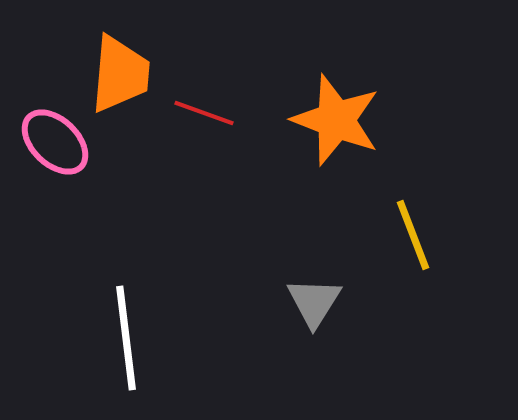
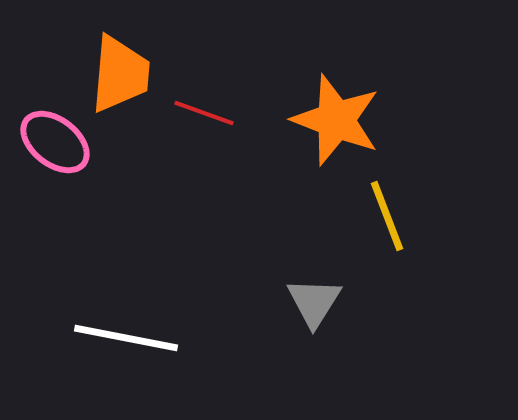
pink ellipse: rotated 6 degrees counterclockwise
yellow line: moved 26 px left, 19 px up
white line: rotated 72 degrees counterclockwise
